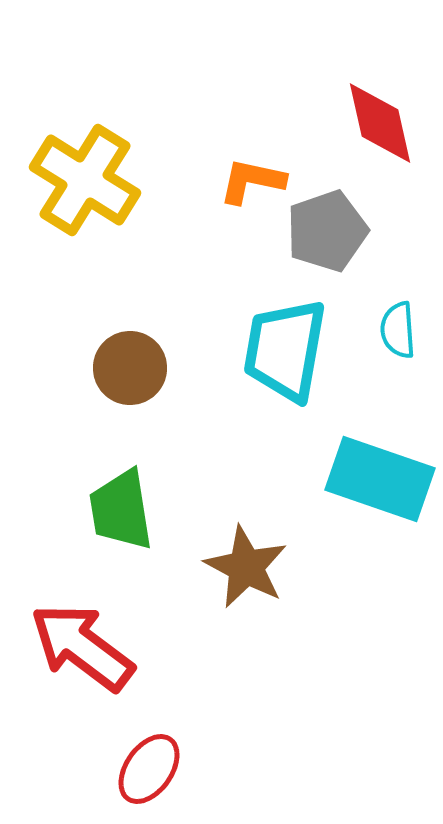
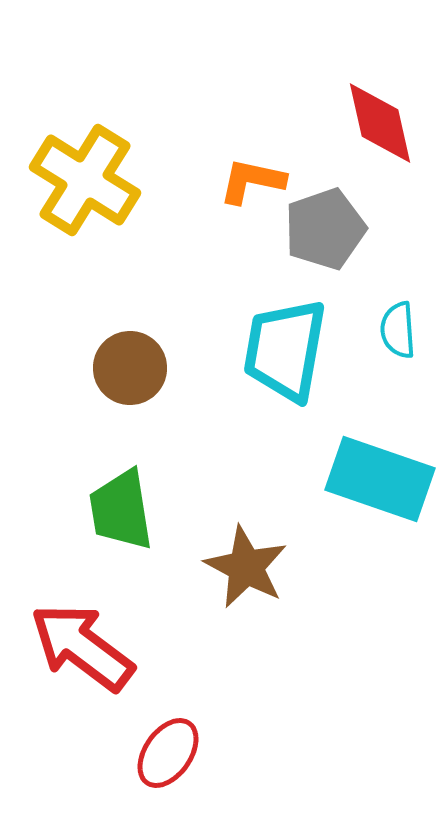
gray pentagon: moved 2 px left, 2 px up
red ellipse: moved 19 px right, 16 px up
